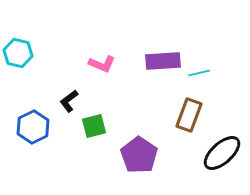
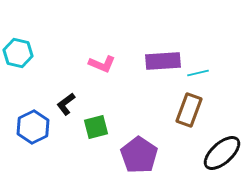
cyan line: moved 1 px left
black L-shape: moved 3 px left, 3 px down
brown rectangle: moved 5 px up
green square: moved 2 px right, 1 px down
